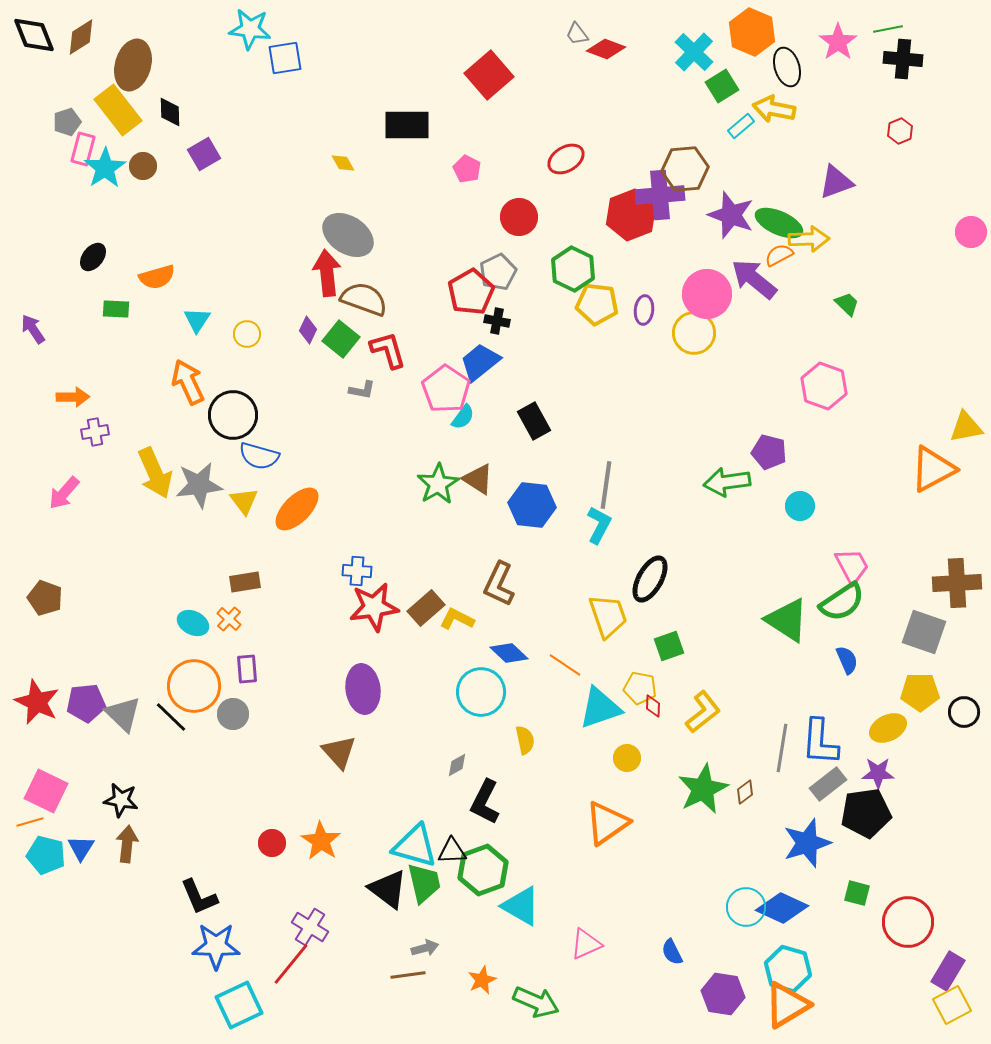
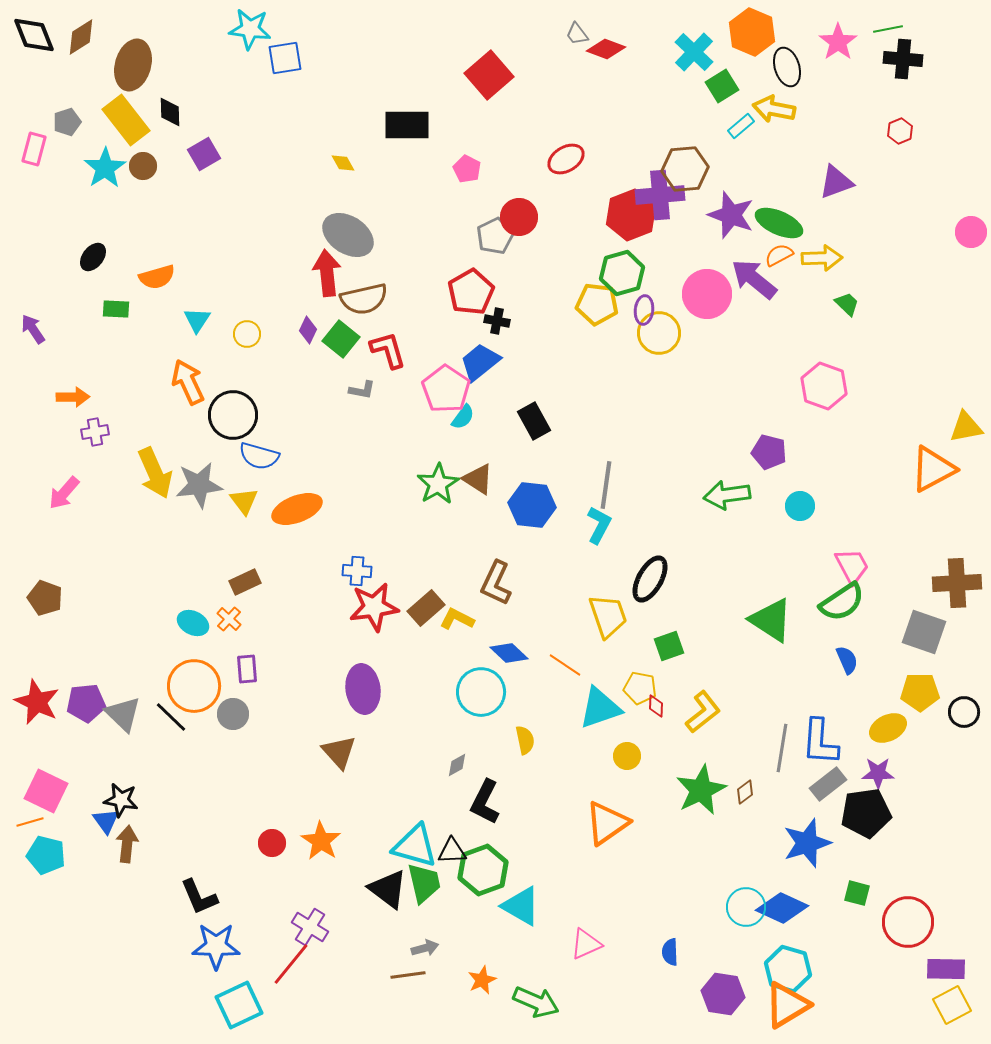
yellow rectangle at (118, 110): moved 8 px right, 10 px down
pink rectangle at (83, 149): moved 49 px left
yellow arrow at (809, 239): moved 13 px right, 19 px down
green hexagon at (573, 269): moved 49 px right, 4 px down; rotated 18 degrees clockwise
gray pentagon at (498, 272): moved 3 px left, 36 px up
brown semicircle at (364, 299): rotated 147 degrees clockwise
yellow circle at (694, 333): moved 35 px left
green arrow at (727, 482): moved 13 px down
orange ellipse at (297, 509): rotated 24 degrees clockwise
brown rectangle at (245, 582): rotated 16 degrees counterclockwise
brown L-shape at (499, 584): moved 3 px left, 1 px up
green triangle at (787, 620): moved 16 px left
red diamond at (653, 706): moved 3 px right
yellow circle at (627, 758): moved 2 px up
green star at (703, 789): moved 2 px left, 1 px down
blue triangle at (81, 848): moved 25 px right, 27 px up; rotated 8 degrees counterclockwise
blue semicircle at (672, 952): moved 2 px left; rotated 24 degrees clockwise
purple rectangle at (948, 971): moved 2 px left, 2 px up; rotated 60 degrees clockwise
